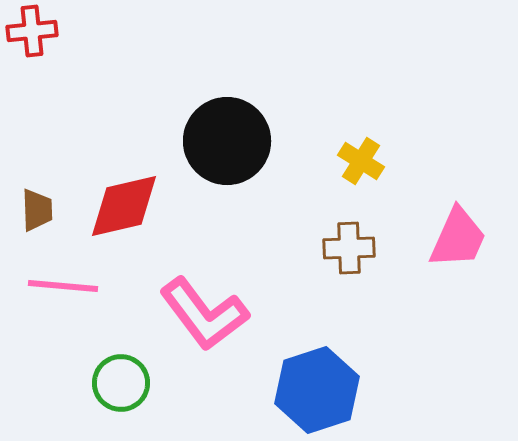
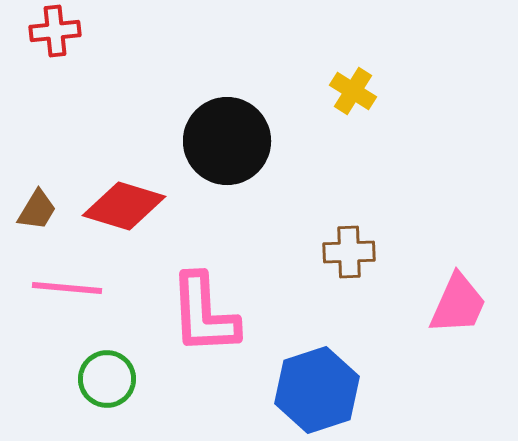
red cross: moved 23 px right
yellow cross: moved 8 px left, 70 px up
red diamond: rotated 30 degrees clockwise
brown trapezoid: rotated 33 degrees clockwise
pink trapezoid: moved 66 px down
brown cross: moved 4 px down
pink line: moved 4 px right, 2 px down
pink L-shape: rotated 34 degrees clockwise
green circle: moved 14 px left, 4 px up
